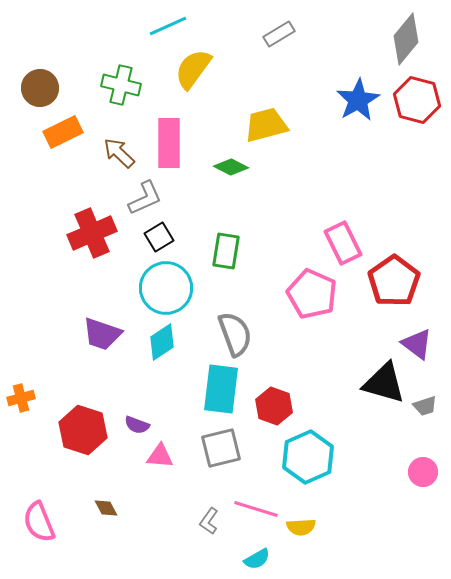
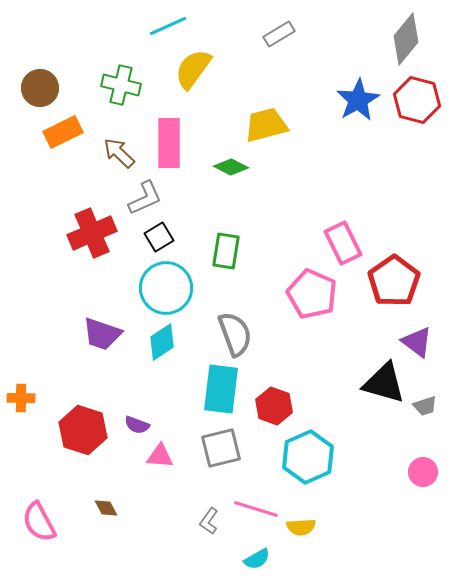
purple triangle at (417, 344): moved 2 px up
orange cross at (21, 398): rotated 16 degrees clockwise
pink semicircle at (39, 522): rotated 6 degrees counterclockwise
